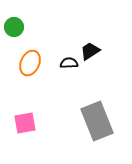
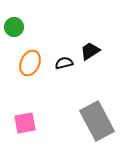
black semicircle: moved 5 px left; rotated 12 degrees counterclockwise
gray rectangle: rotated 6 degrees counterclockwise
